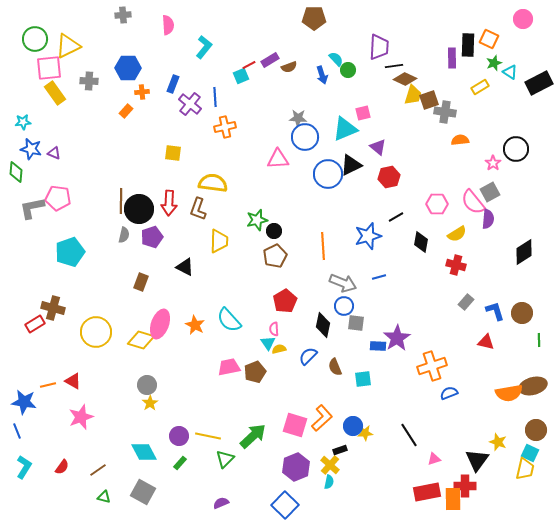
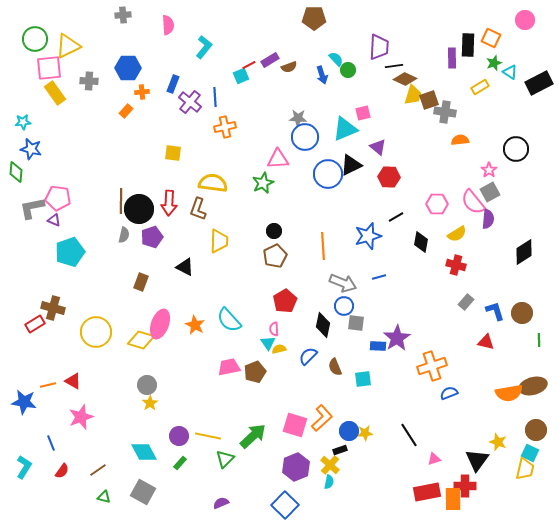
pink circle at (523, 19): moved 2 px right, 1 px down
orange square at (489, 39): moved 2 px right, 1 px up
purple cross at (190, 104): moved 2 px up
purple triangle at (54, 153): moved 67 px down
pink star at (493, 163): moved 4 px left, 7 px down
red hexagon at (389, 177): rotated 15 degrees clockwise
green star at (257, 220): moved 6 px right, 37 px up; rotated 10 degrees counterclockwise
blue circle at (353, 426): moved 4 px left, 5 px down
blue line at (17, 431): moved 34 px right, 12 px down
red semicircle at (62, 467): moved 4 px down
